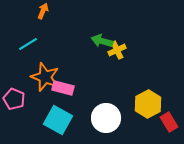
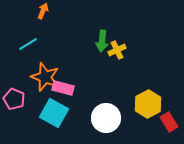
green arrow: rotated 100 degrees counterclockwise
cyan square: moved 4 px left, 7 px up
